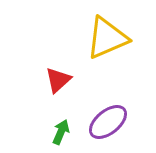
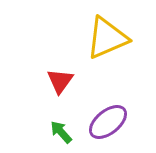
red triangle: moved 2 px right, 1 px down; rotated 12 degrees counterclockwise
green arrow: rotated 65 degrees counterclockwise
